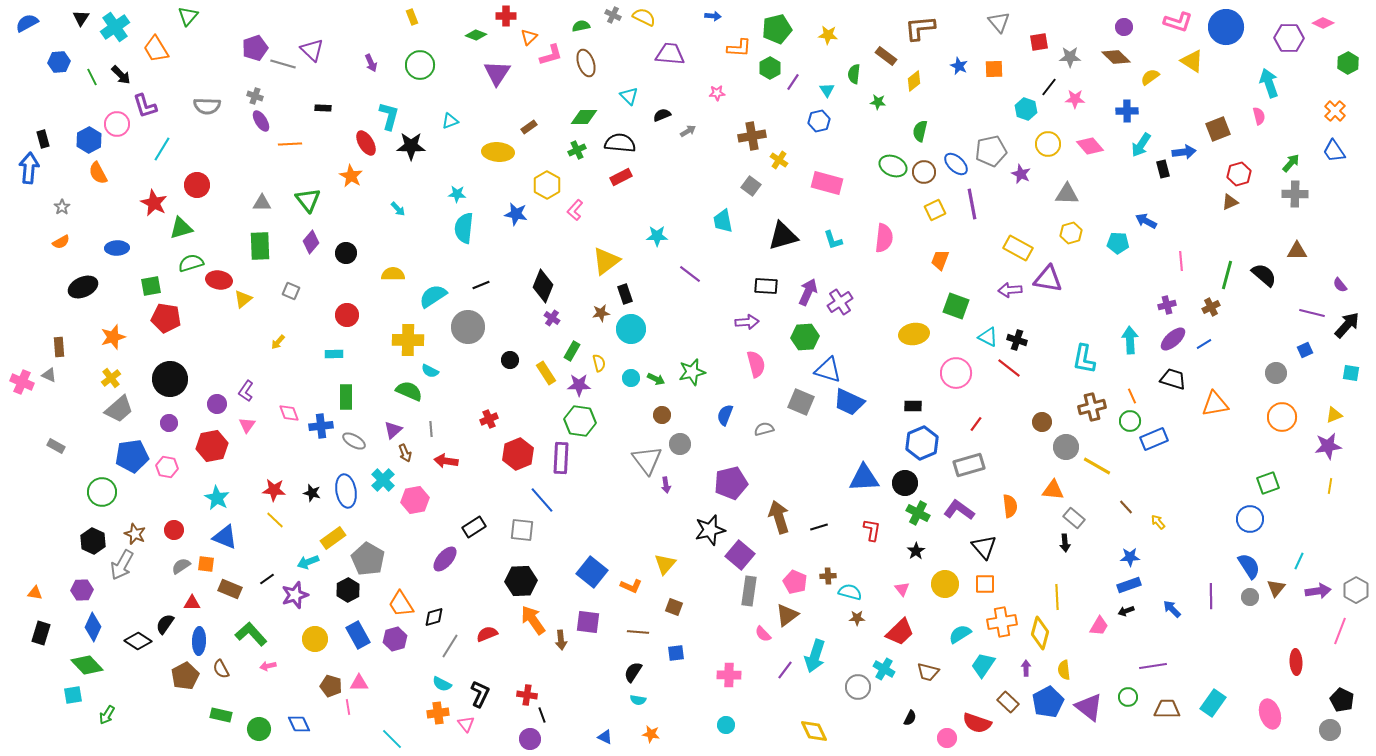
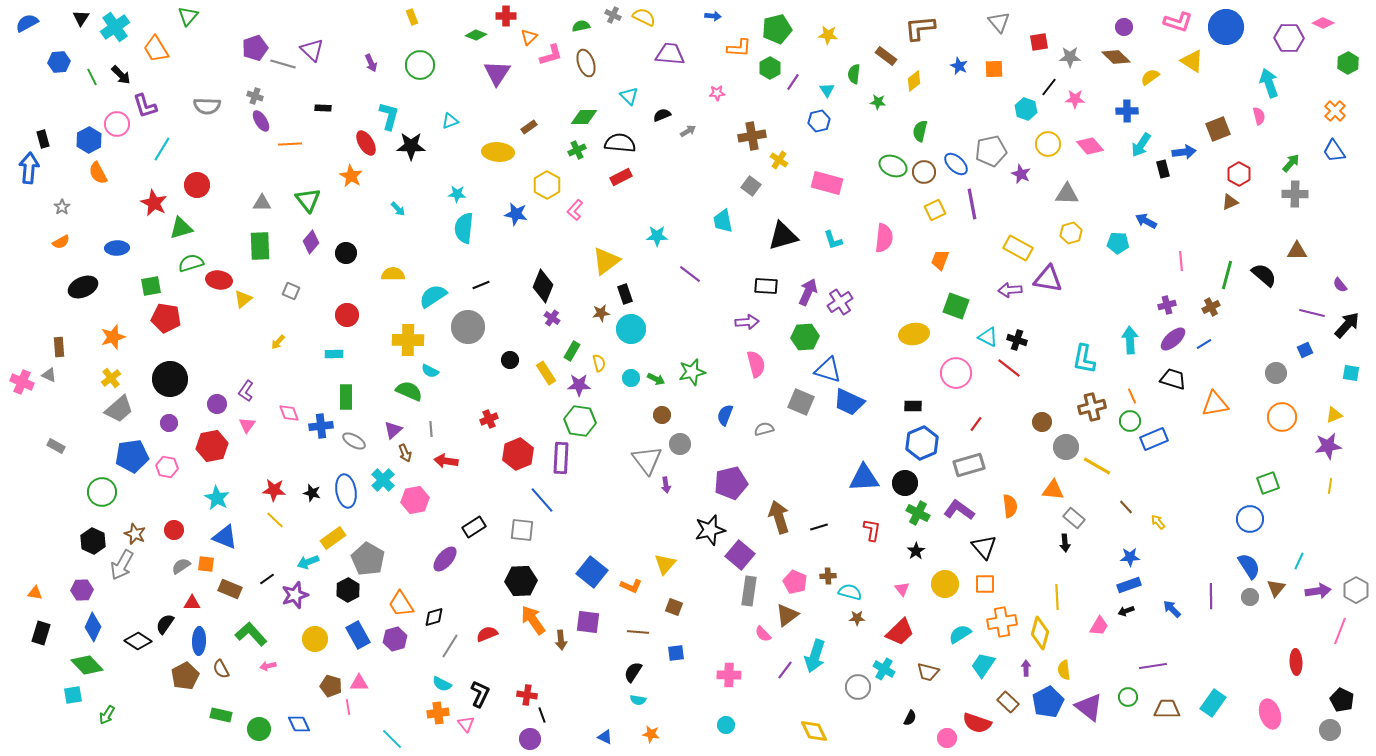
red hexagon at (1239, 174): rotated 15 degrees counterclockwise
